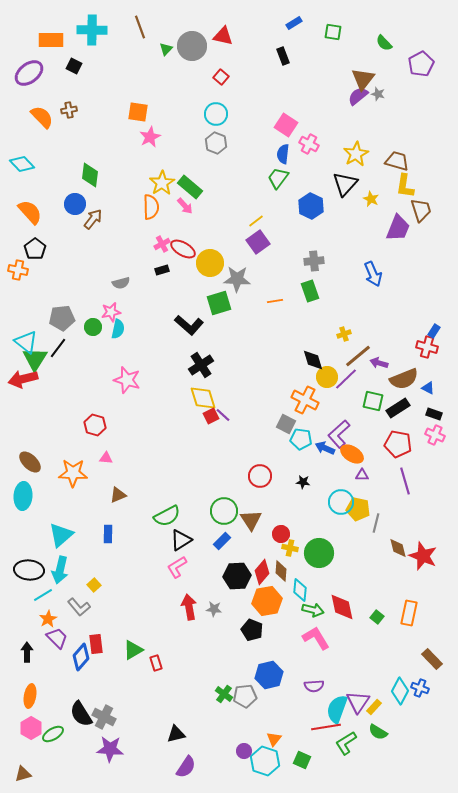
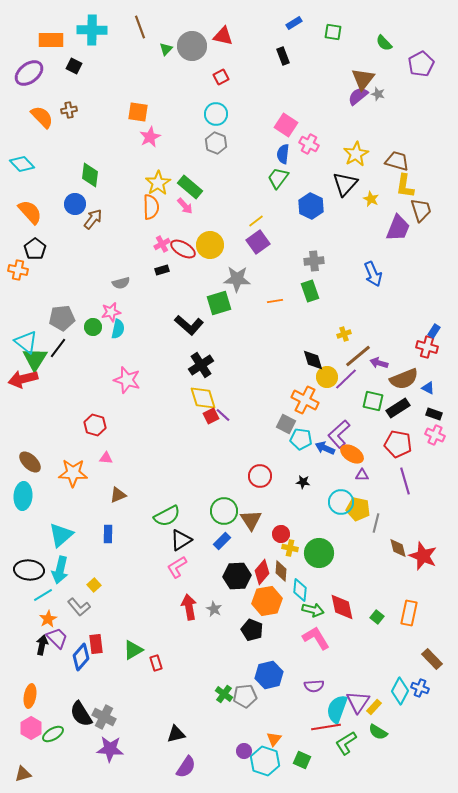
red square at (221, 77): rotated 21 degrees clockwise
yellow star at (162, 183): moved 4 px left
yellow circle at (210, 263): moved 18 px up
gray star at (214, 609): rotated 21 degrees clockwise
black arrow at (27, 652): moved 15 px right, 7 px up; rotated 12 degrees clockwise
